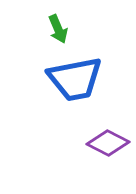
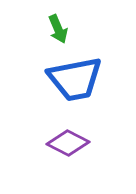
purple diamond: moved 40 px left
